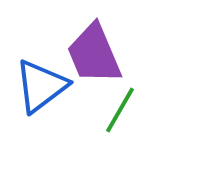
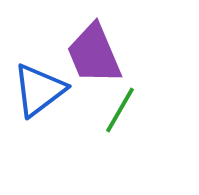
blue triangle: moved 2 px left, 4 px down
